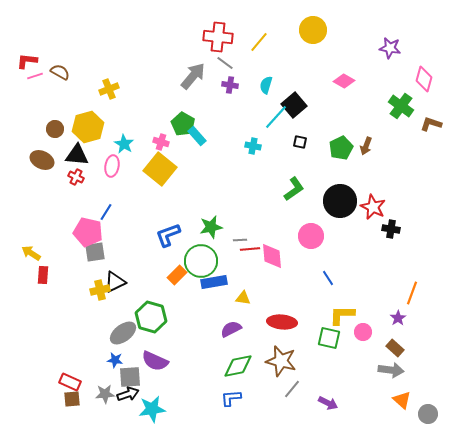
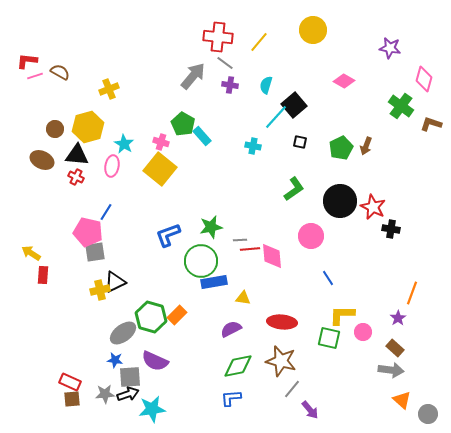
cyan rectangle at (197, 136): moved 5 px right
orange rectangle at (177, 275): moved 40 px down
purple arrow at (328, 403): moved 18 px left, 7 px down; rotated 24 degrees clockwise
